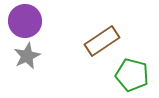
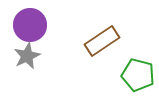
purple circle: moved 5 px right, 4 px down
green pentagon: moved 6 px right
